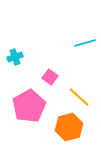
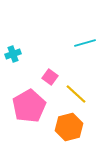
cyan cross: moved 2 px left, 3 px up
yellow line: moved 3 px left, 3 px up
